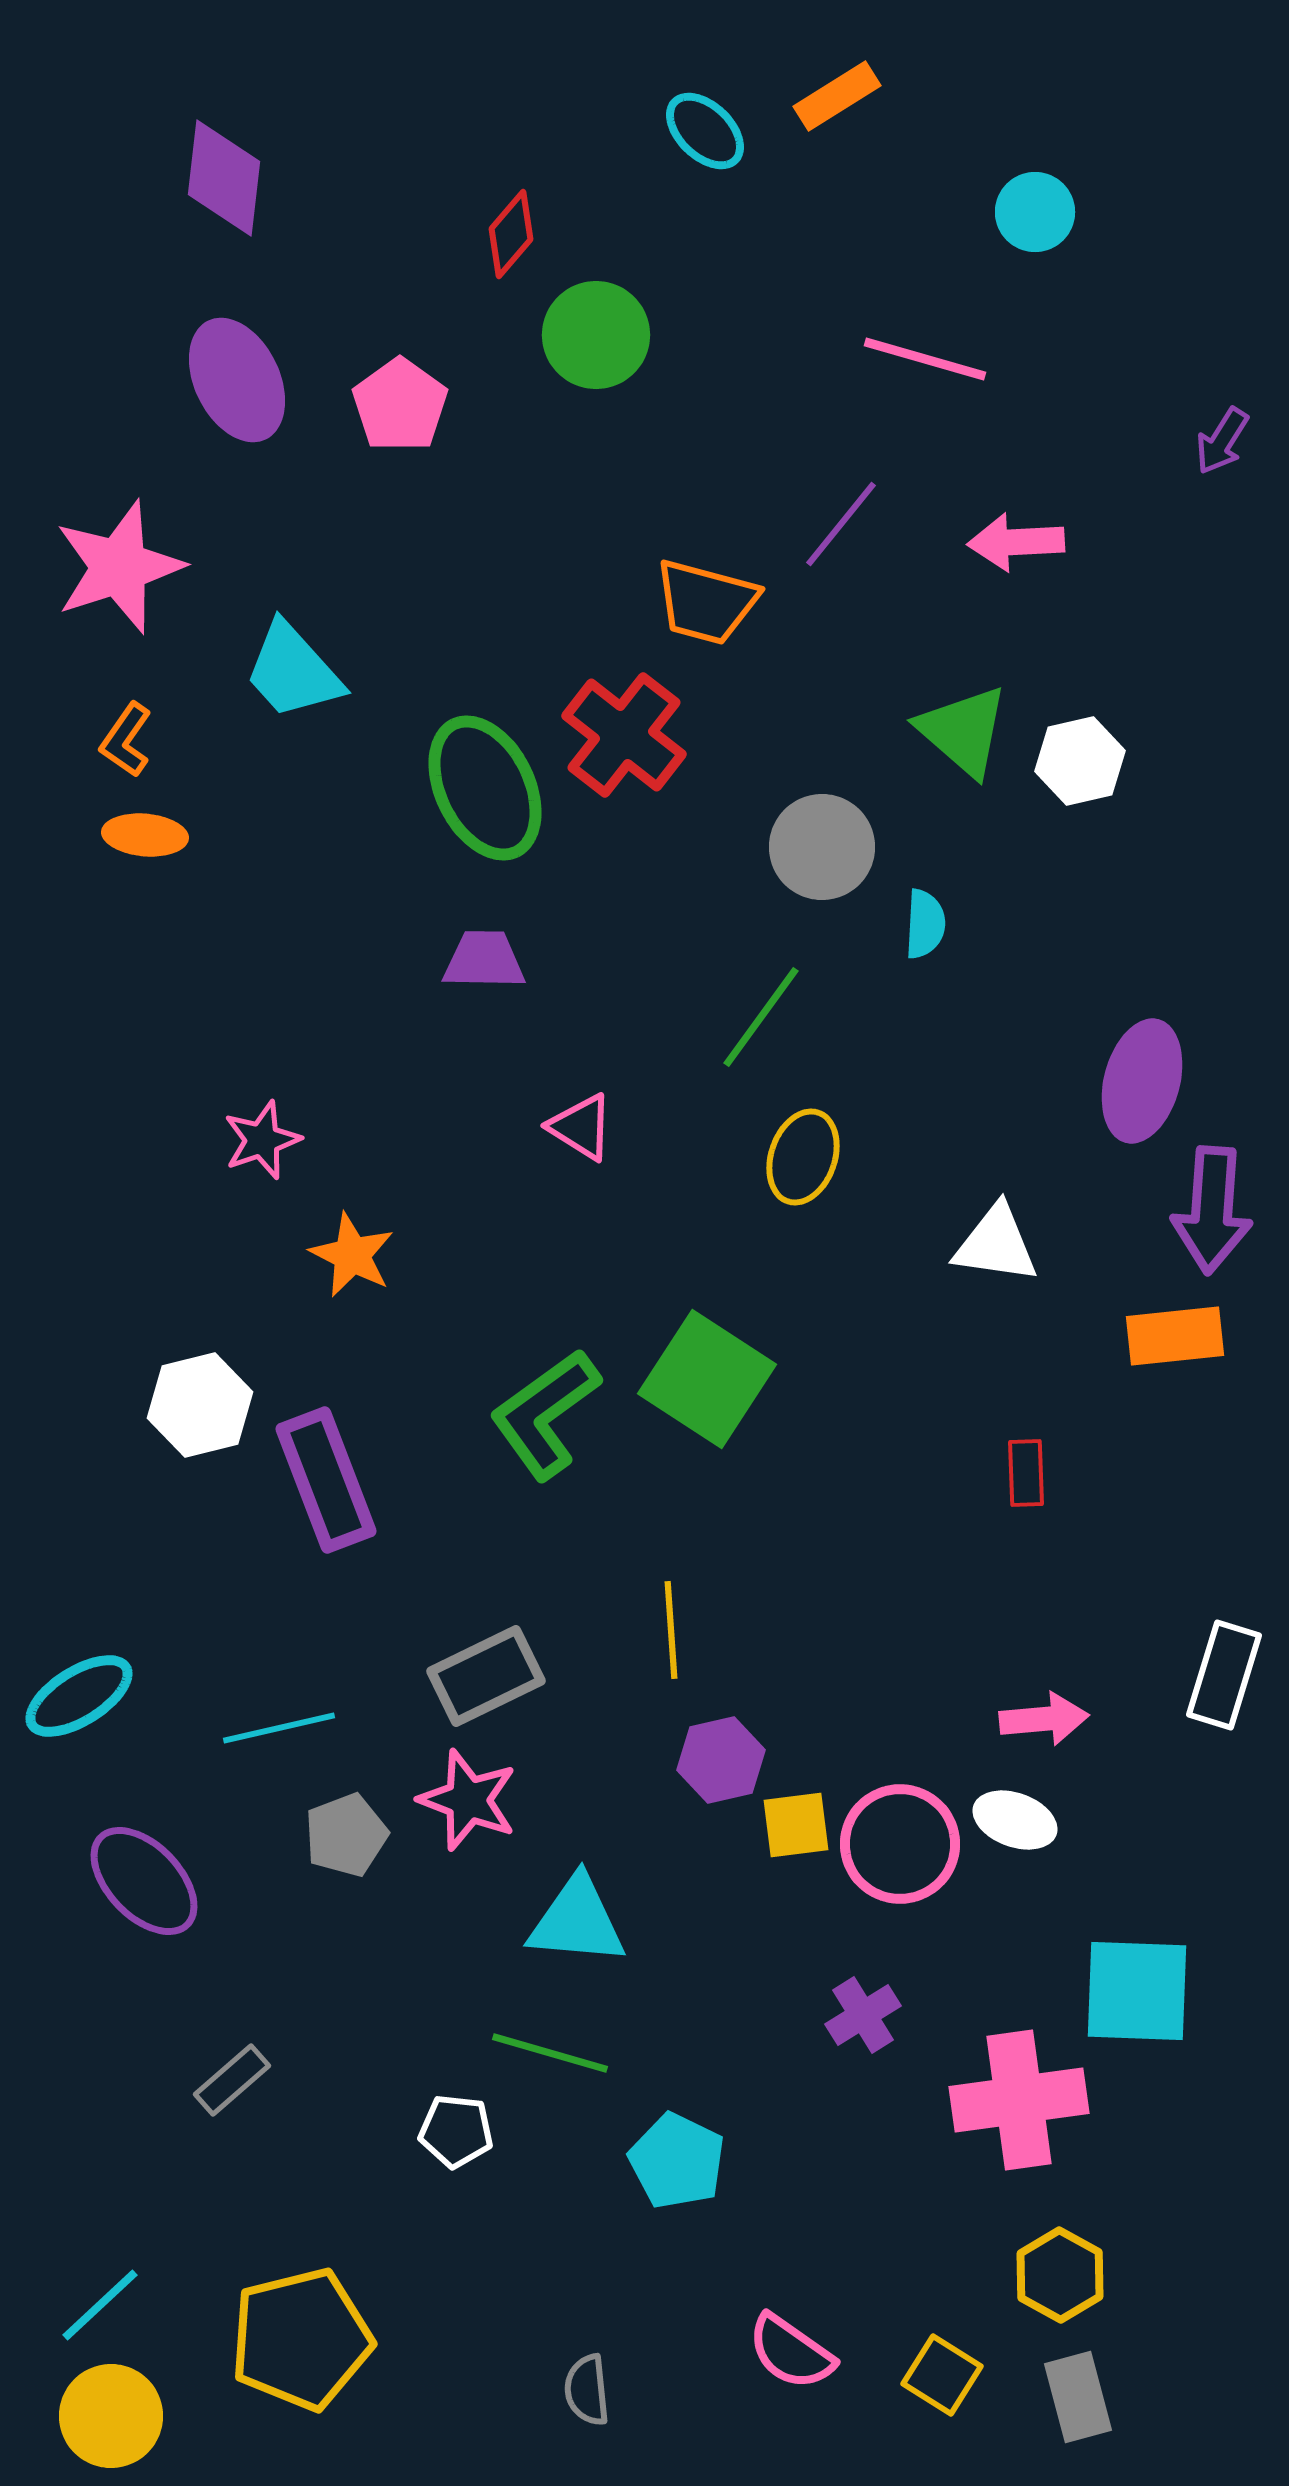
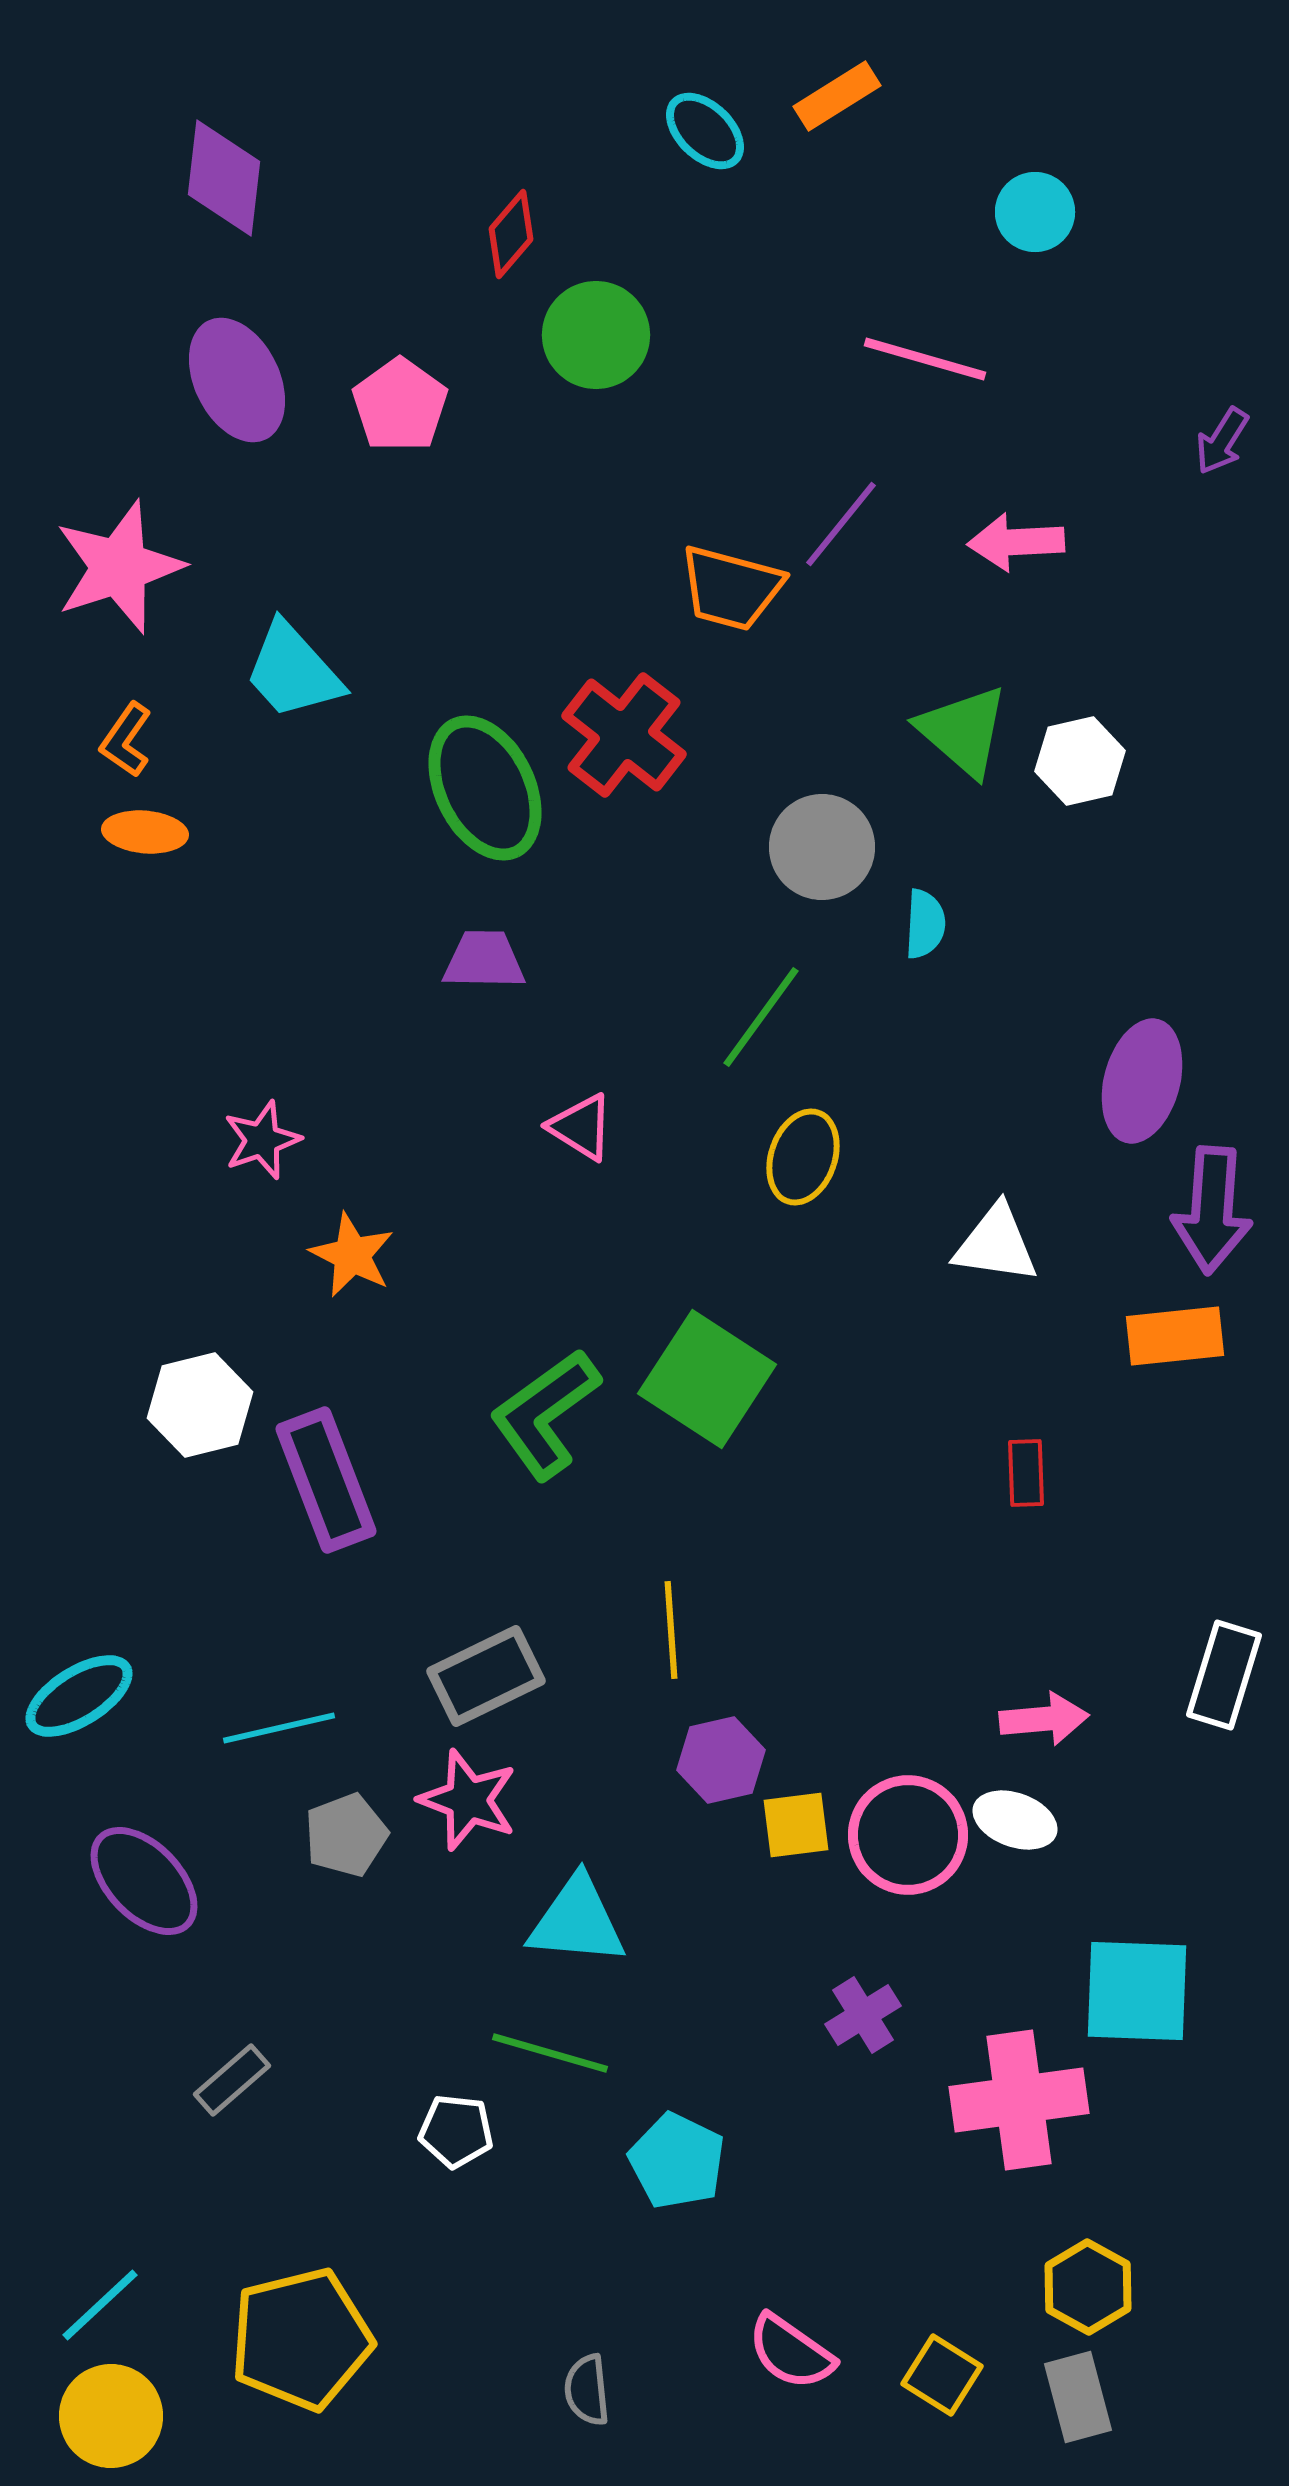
orange trapezoid at (706, 602): moved 25 px right, 14 px up
orange ellipse at (145, 835): moved 3 px up
pink circle at (900, 1844): moved 8 px right, 9 px up
yellow hexagon at (1060, 2275): moved 28 px right, 12 px down
